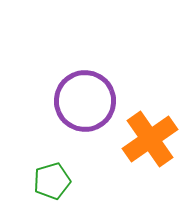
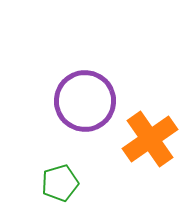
green pentagon: moved 8 px right, 2 px down
